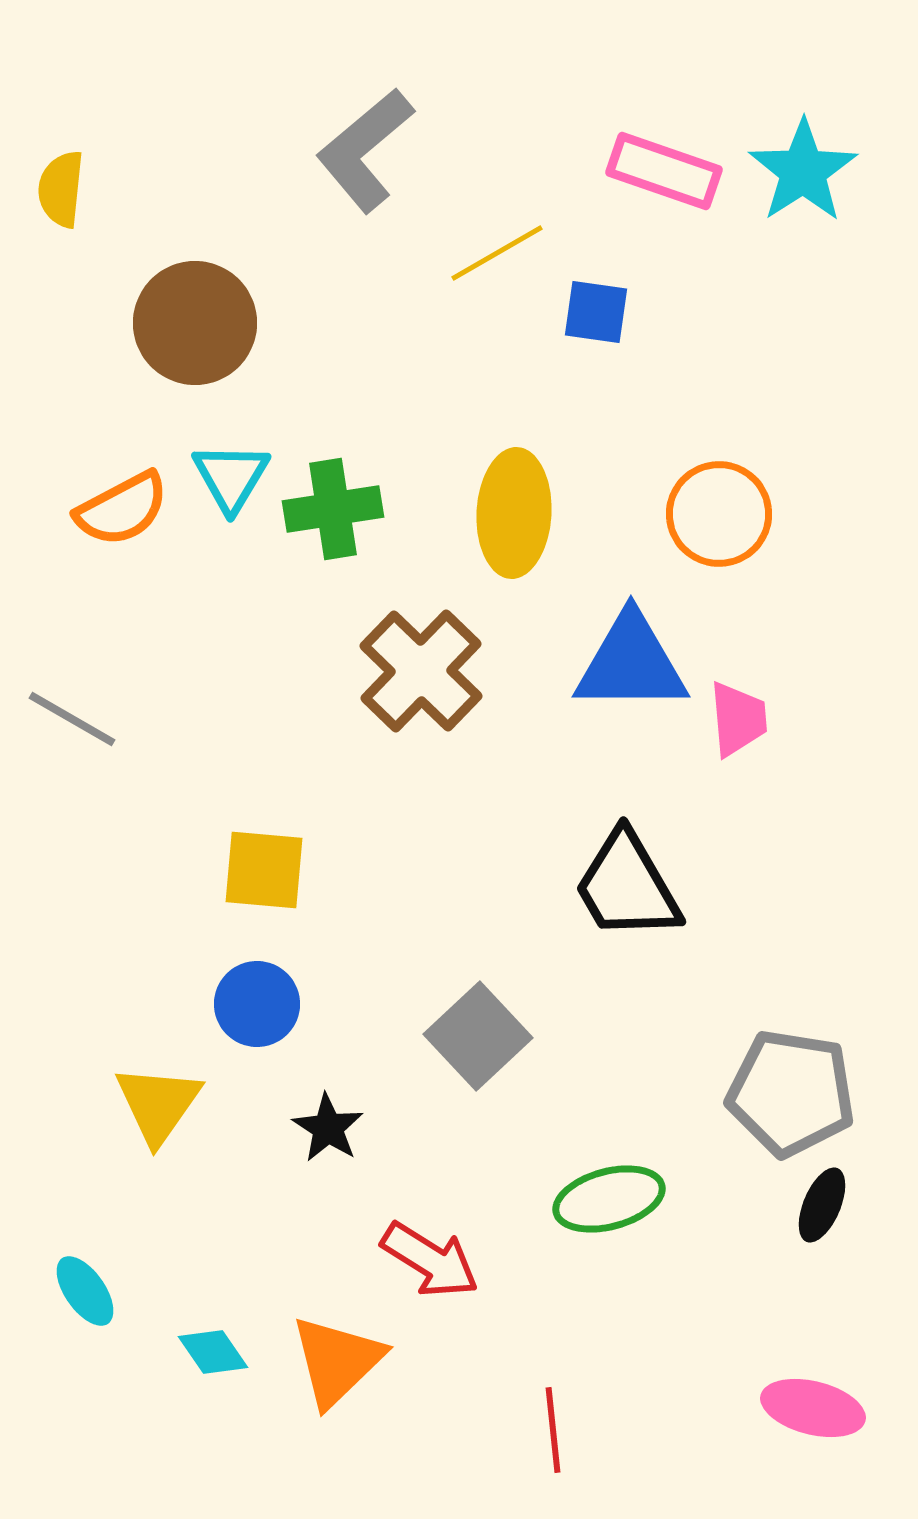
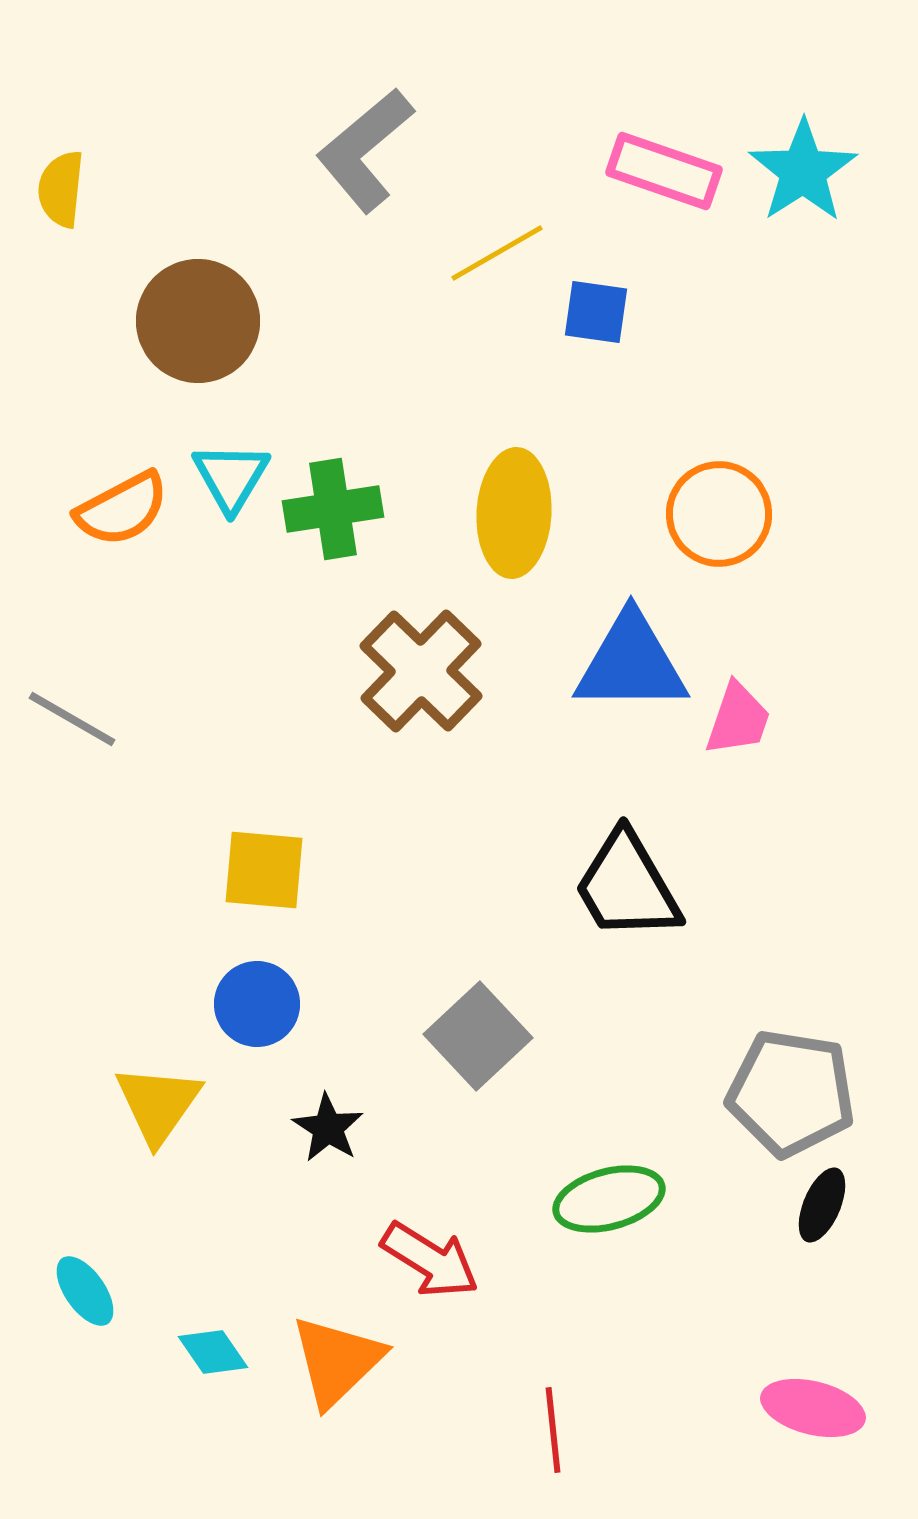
brown circle: moved 3 px right, 2 px up
pink trapezoid: rotated 24 degrees clockwise
